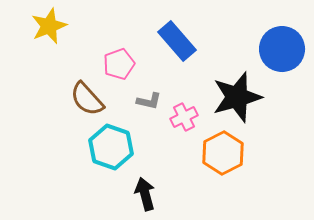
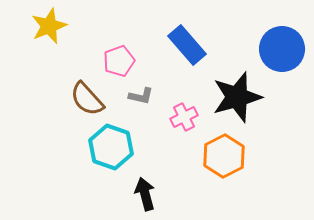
blue rectangle: moved 10 px right, 4 px down
pink pentagon: moved 3 px up
gray L-shape: moved 8 px left, 5 px up
orange hexagon: moved 1 px right, 3 px down
